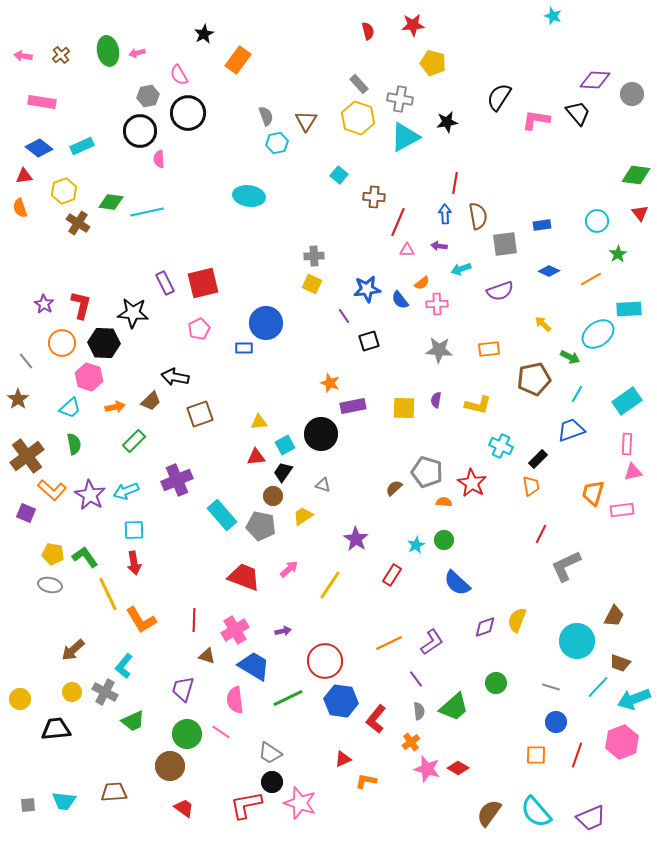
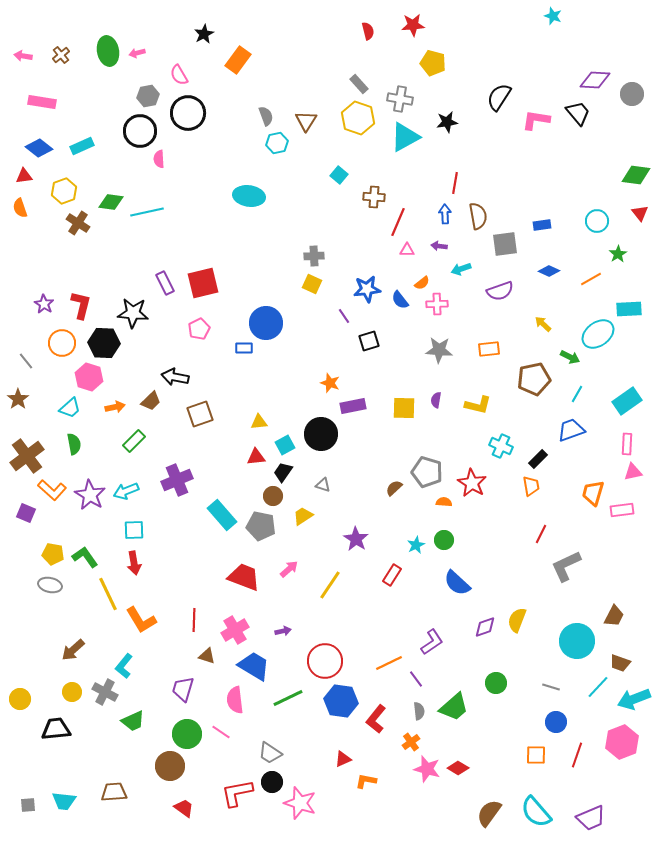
orange line at (389, 643): moved 20 px down
red L-shape at (246, 805): moved 9 px left, 12 px up
